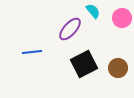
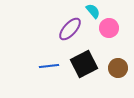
pink circle: moved 13 px left, 10 px down
blue line: moved 17 px right, 14 px down
